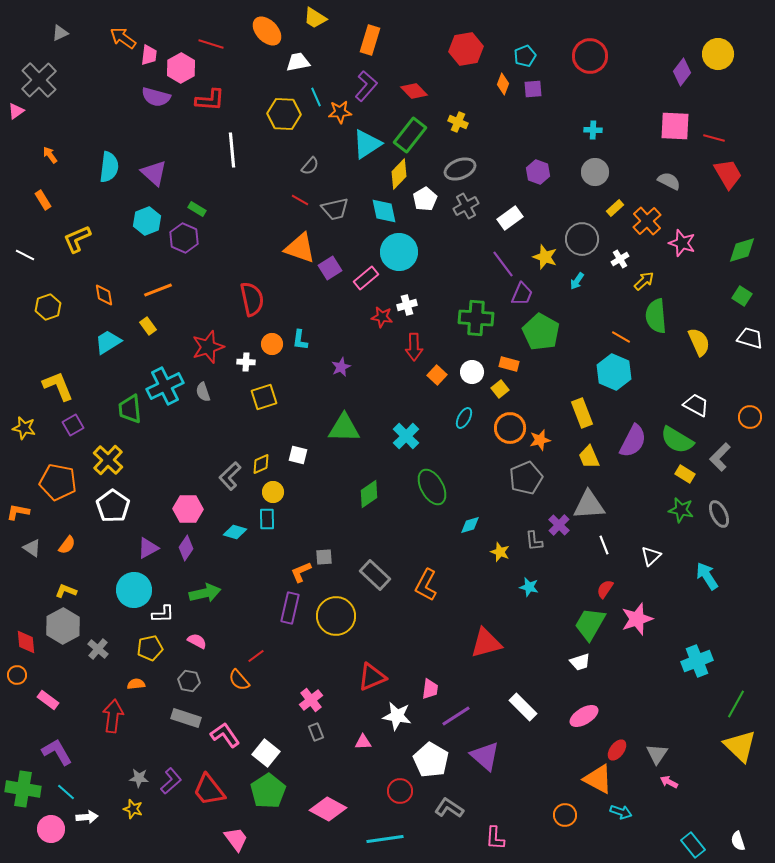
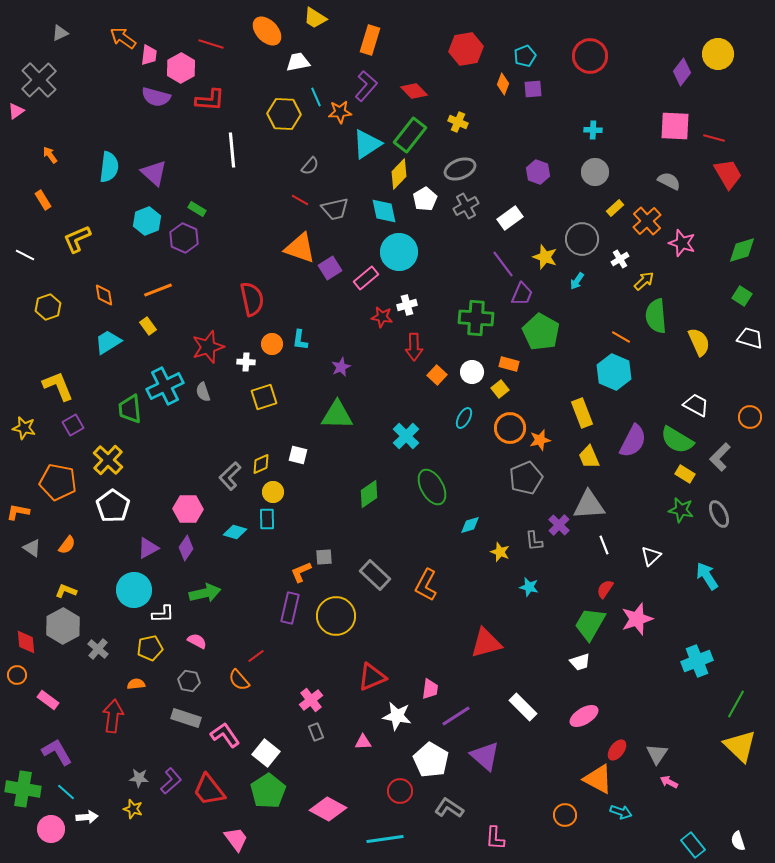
green triangle at (344, 428): moved 7 px left, 13 px up
